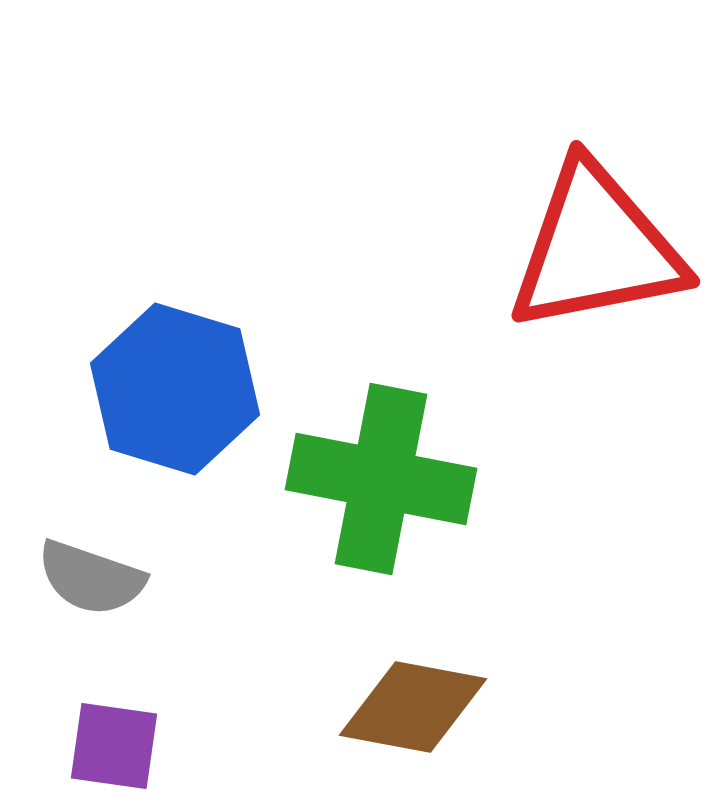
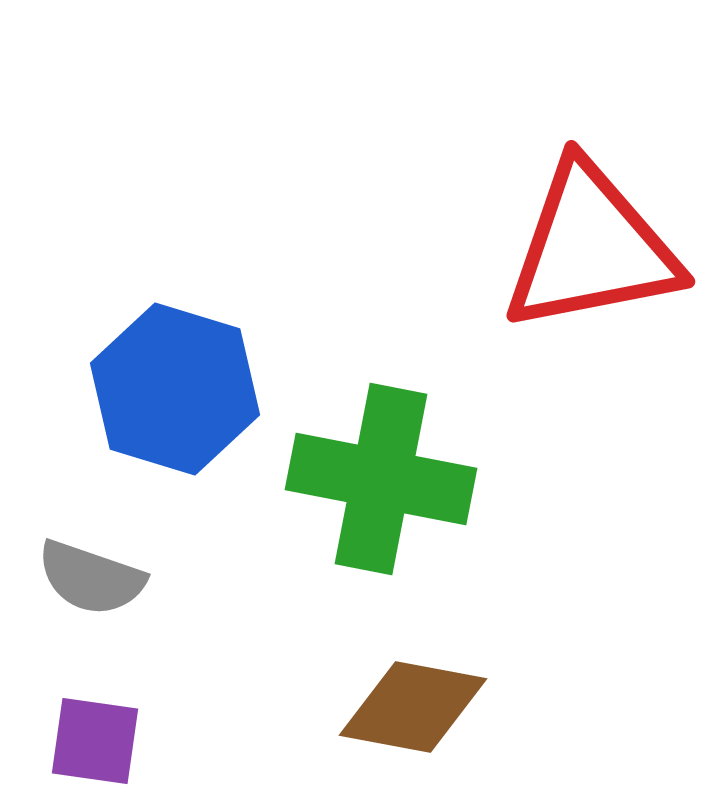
red triangle: moved 5 px left
purple square: moved 19 px left, 5 px up
